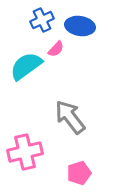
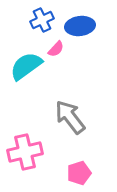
blue ellipse: rotated 16 degrees counterclockwise
